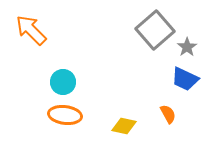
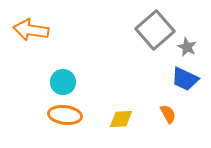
orange arrow: rotated 36 degrees counterclockwise
gray star: rotated 12 degrees counterclockwise
yellow diamond: moved 3 px left, 7 px up; rotated 15 degrees counterclockwise
